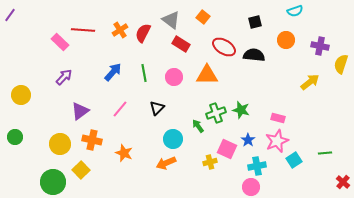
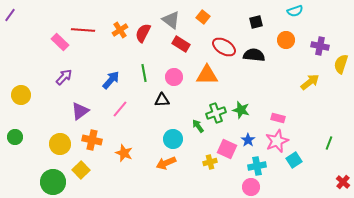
black square at (255, 22): moved 1 px right
blue arrow at (113, 72): moved 2 px left, 8 px down
black triangle at (157, 108): moved 5 px right, 8 px up; rotated 42 degrees clockwise
green line at (325, 153): moved 4 px right, 10 px up; rotated 64 degrees counterclockwise
